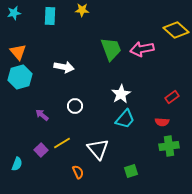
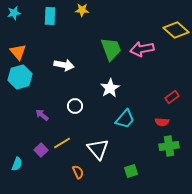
white arrow: moved 2 px up
white star: moved 11 px left, 6 px up
